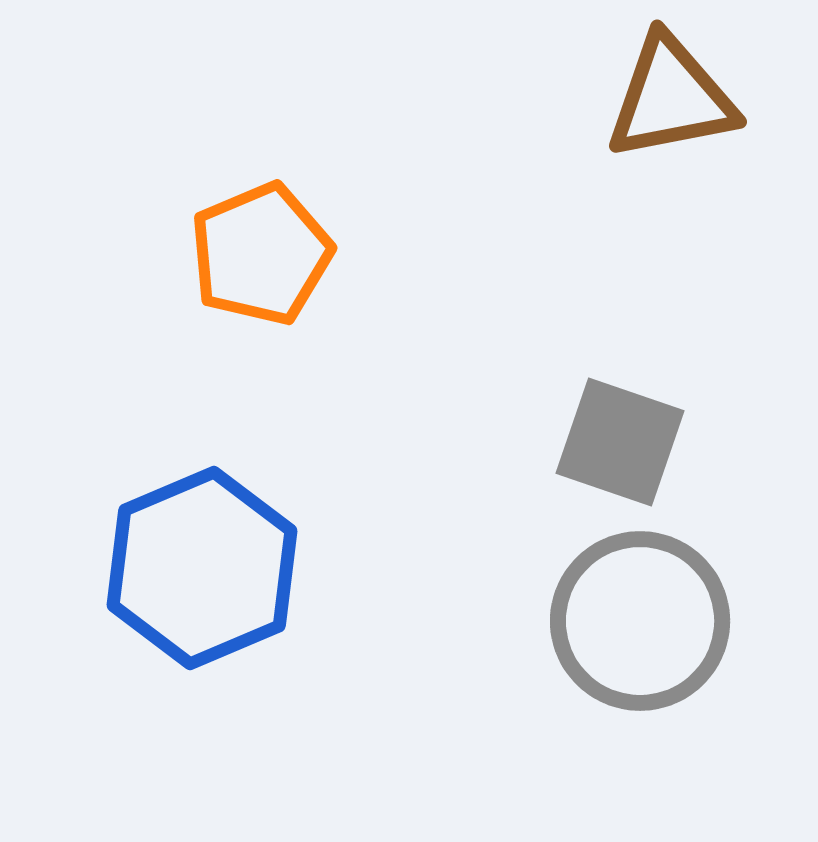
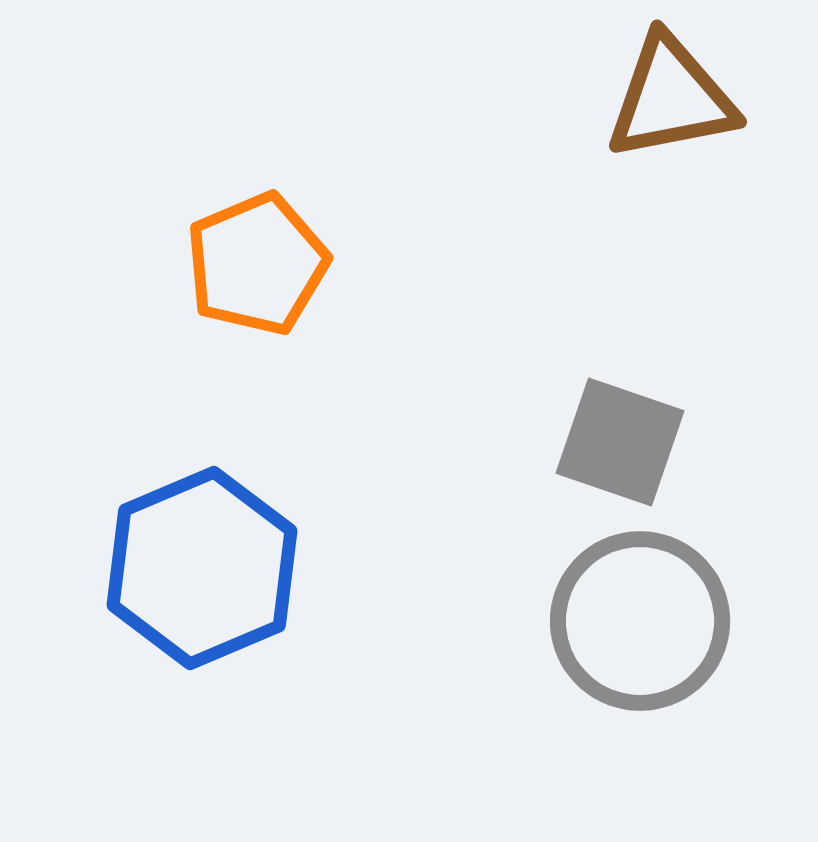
orange pentagon: moved 4 px left, 10 px down
